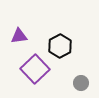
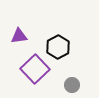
black hexagon: moved 2 px left, 1 px down
gray circle: moved 9 px left, 2 px down
